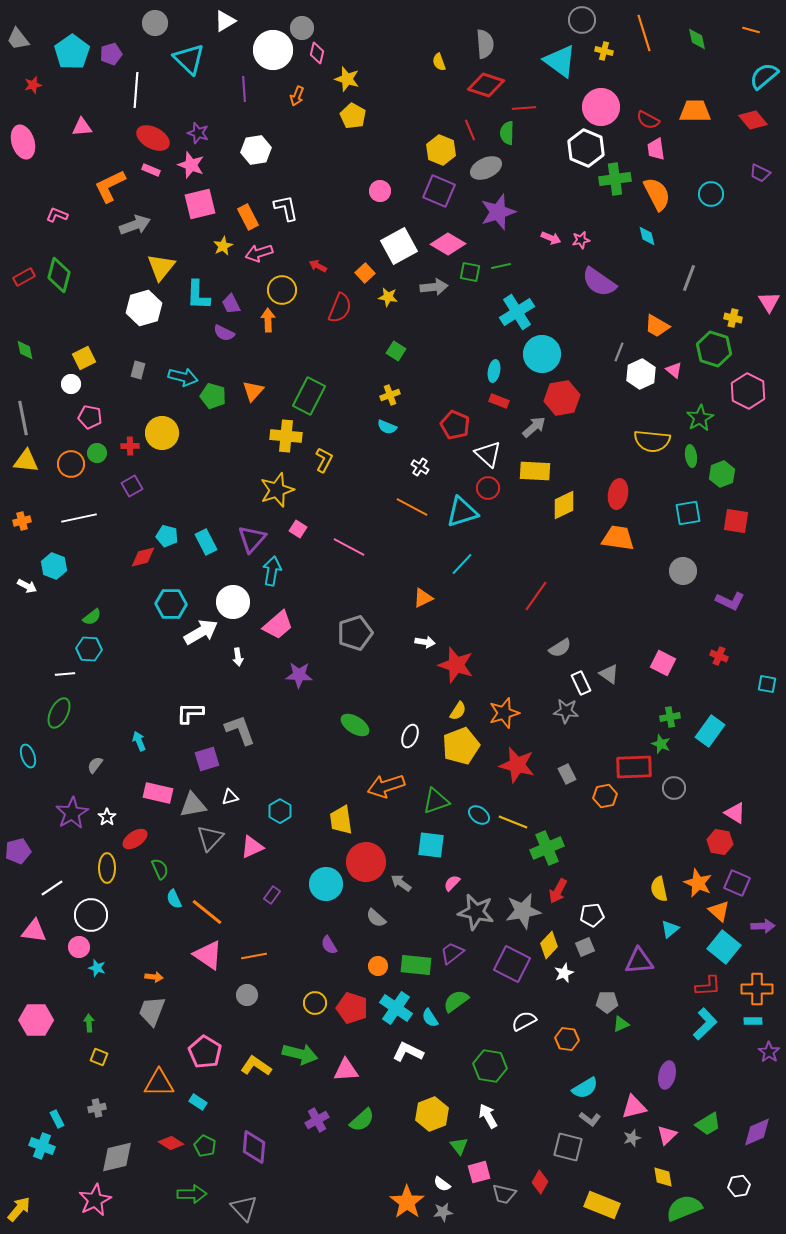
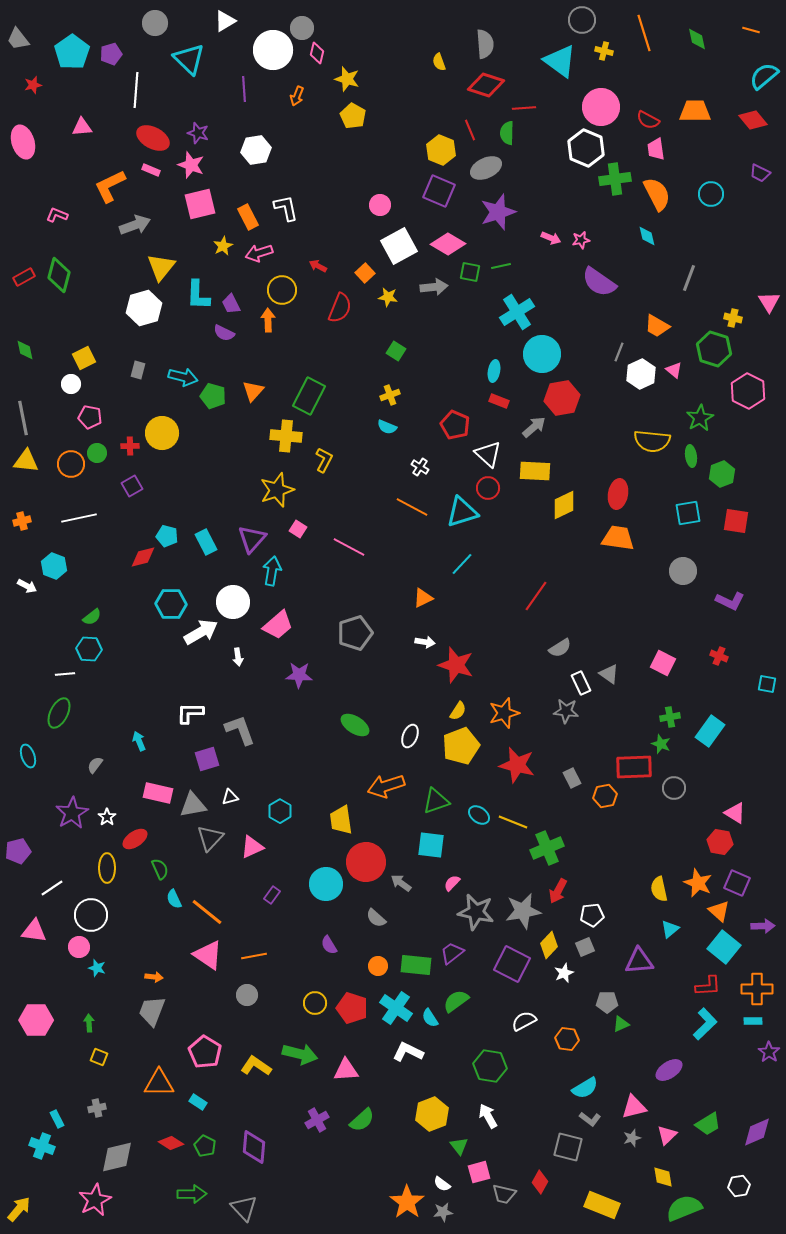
pink circle at (380, 191): moved 14 px down
gray rectangle at (567, 774): moved 5 px right, 4 px down
purple ellipse at (667, 1075): moved 2 px right, 5 px up; rotated 44 degrees clockwise
